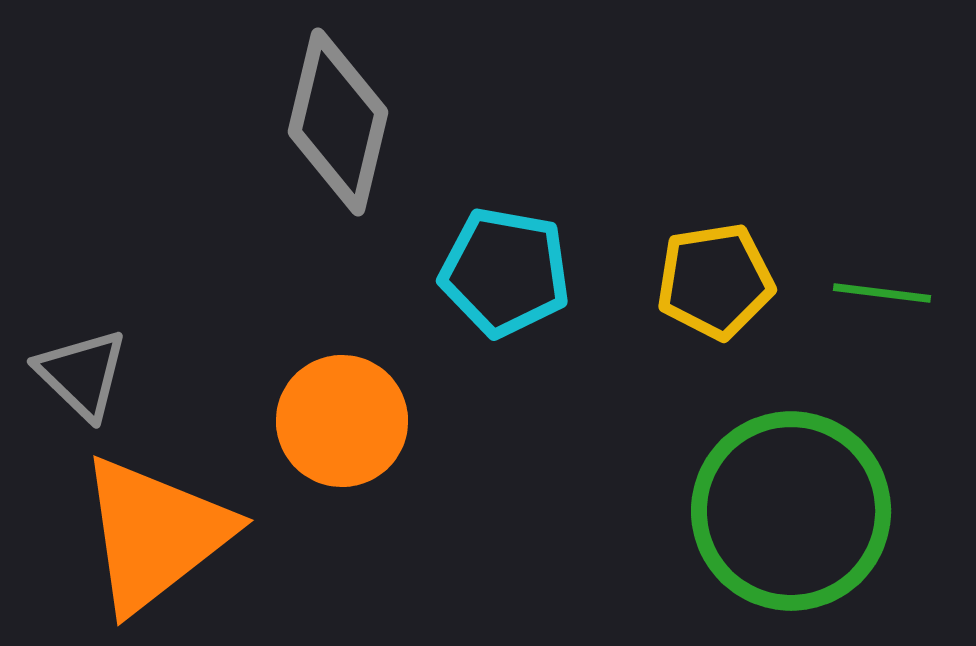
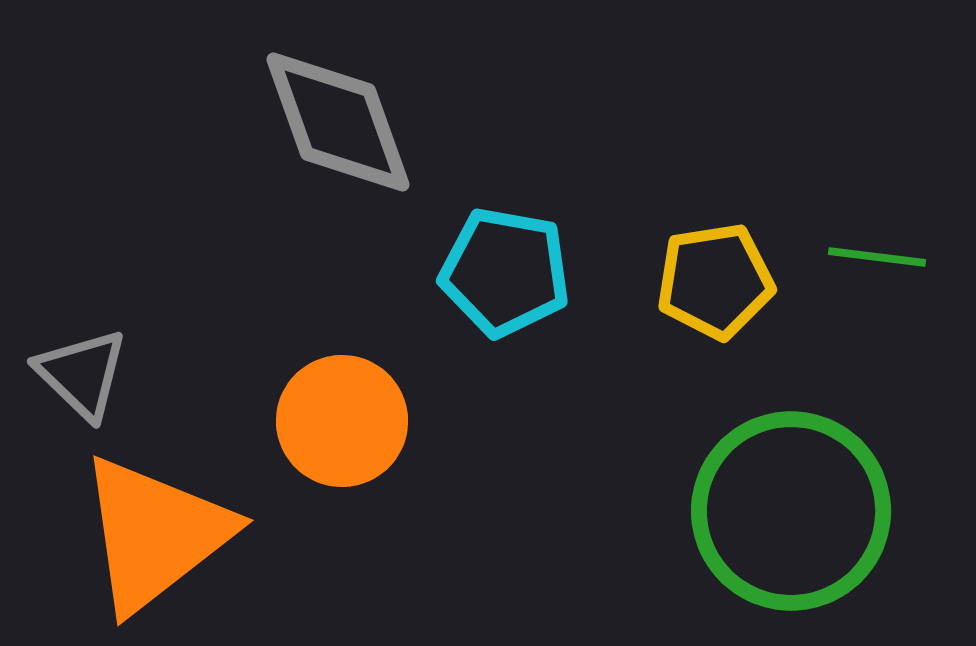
gray diamond: rotated 33 degrees counterclockwise
green line: moved 5 px left, 36 px up
